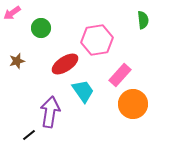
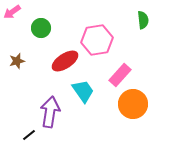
pink arrow: moved 1 px up
red ellipse: moved 3 px up
